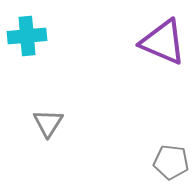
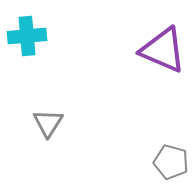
purple triangle: moved 8 px down
gray pentagon: rotated 8 degrees clockwise
